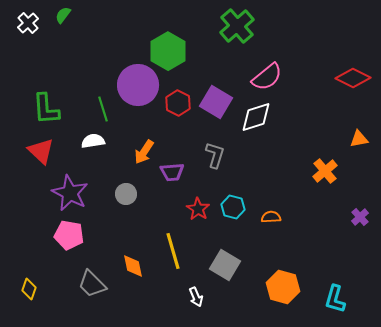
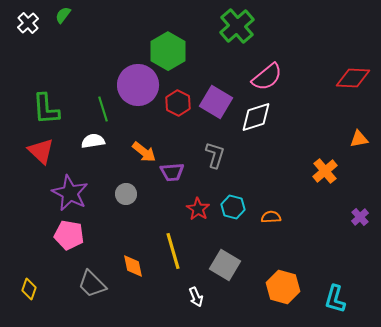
red diamond: rotated 24 degrees counterclockwise
orange arrow: rotated 85 degrees counterclockwise
